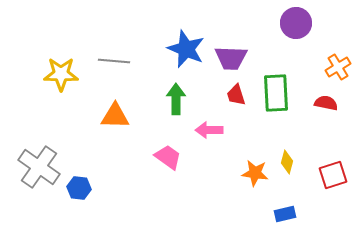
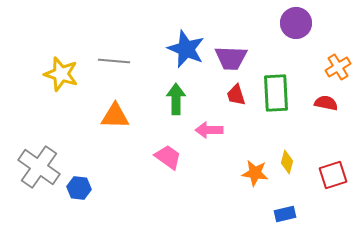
yellow star: rotated 16 degrees clockwise
